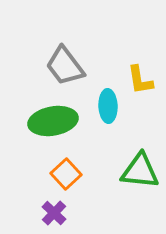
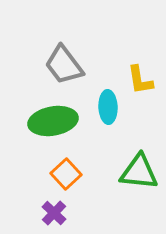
gray trapezoid: moved 1 px left, 1 px up
cyan ellipse: moved 1 px down
green triangle: moved 1 px left, 1 px down
